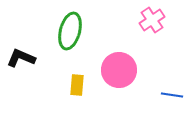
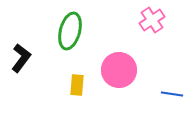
black L-shape: rotated 104 degrees clockwise
blue line: moved 1 px up
